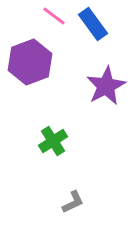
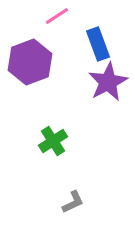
pink line: moved 3 px right; rotated 70 degrees counterclockwise
blue rectangle: moved 5 px right, 20 px down; rotated 16 degrees clockwise
purple star: moved 2 px right, 4 px up
